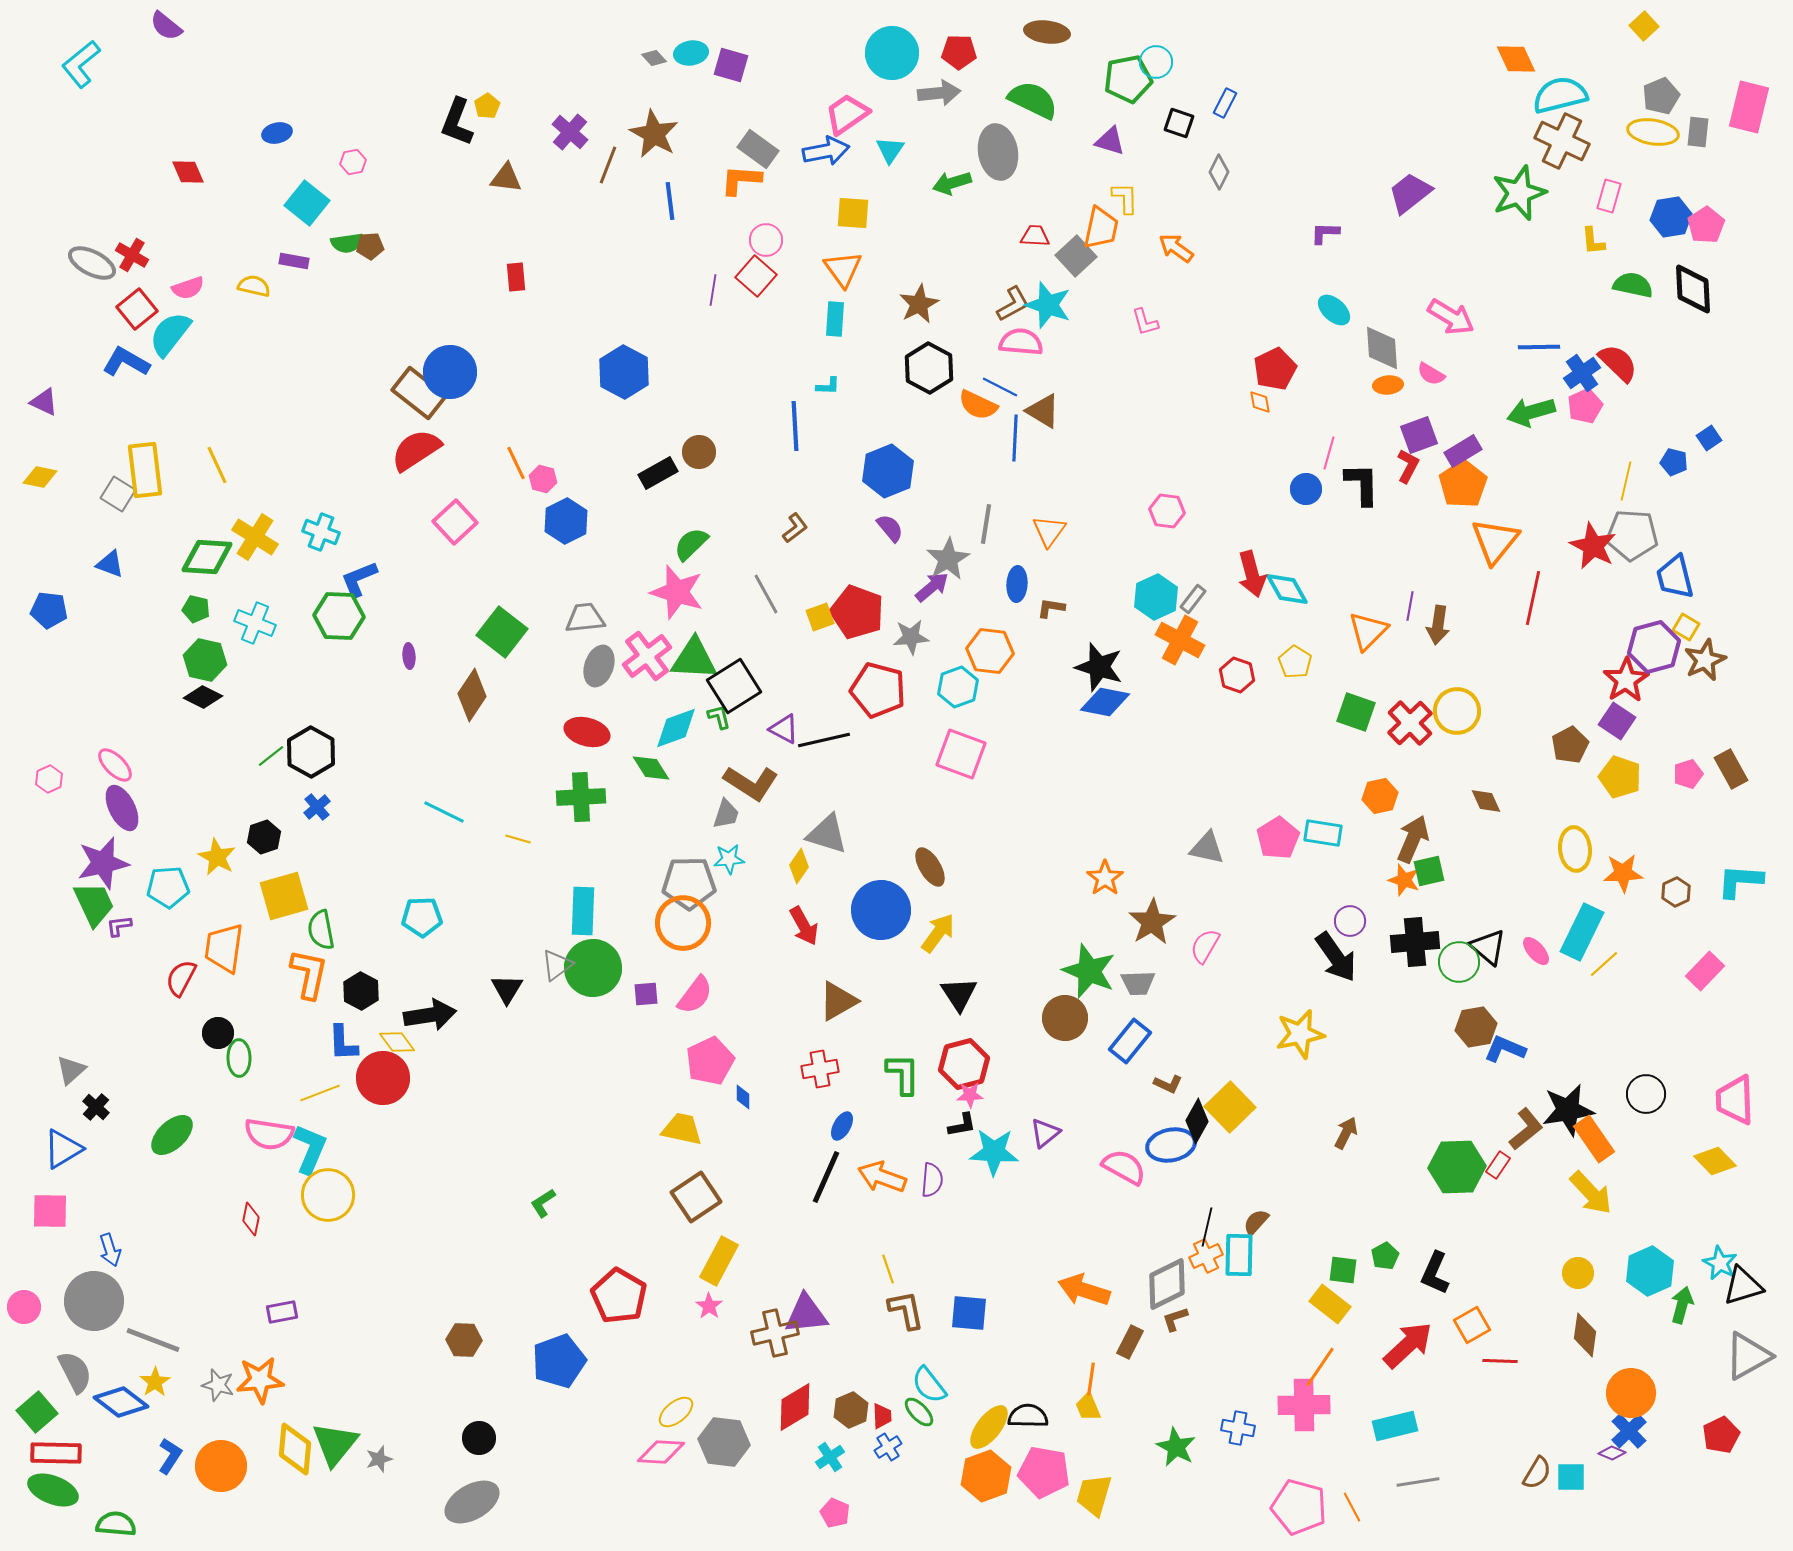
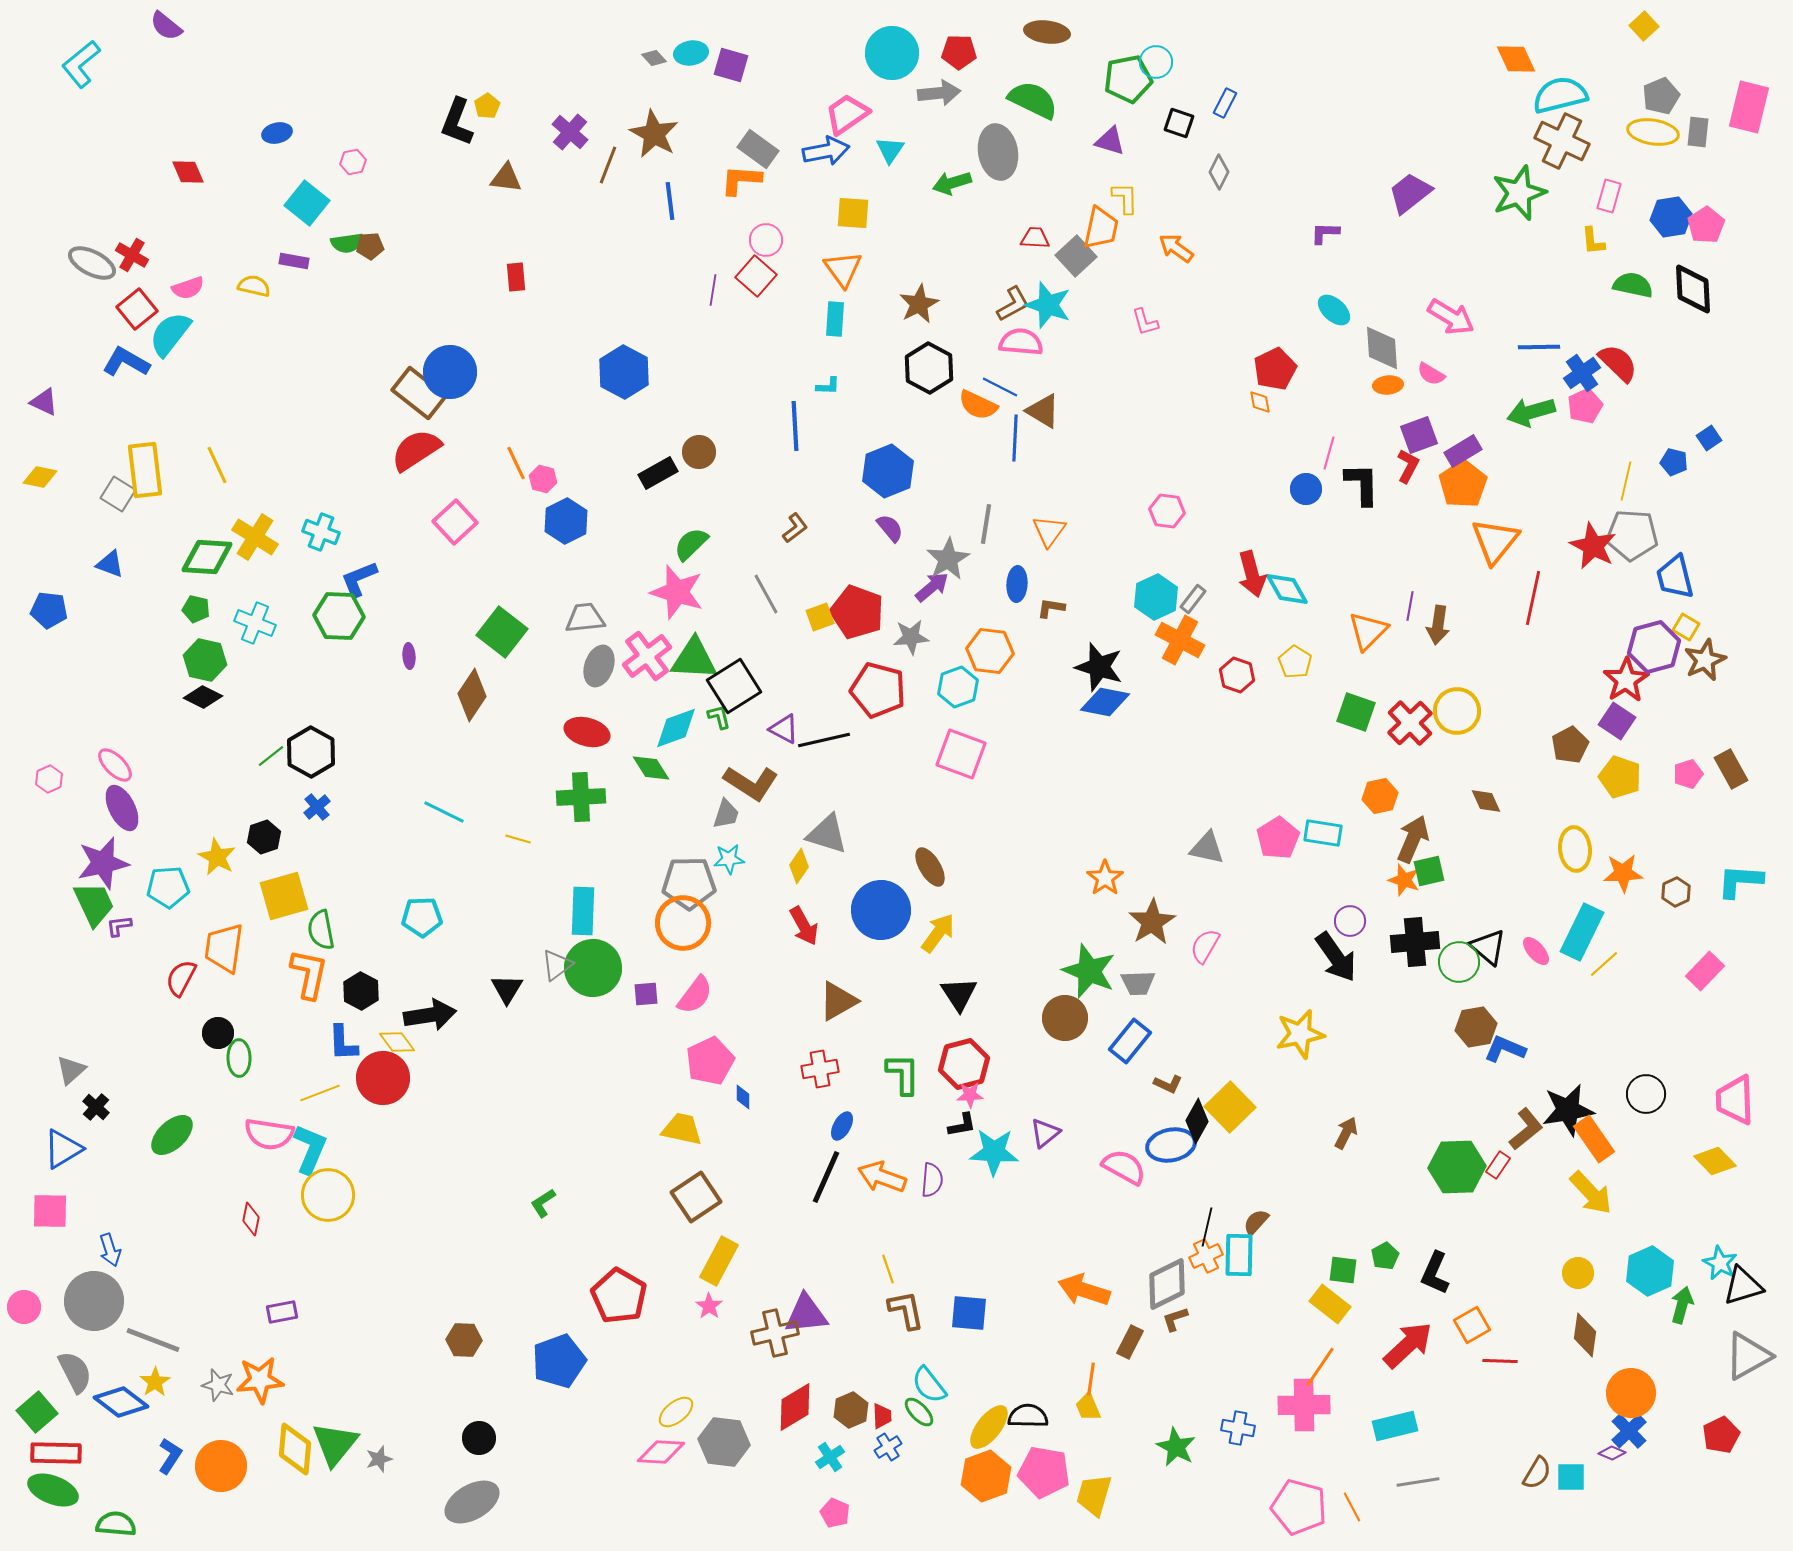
red trapezoid at (1035, 236): moved 2 px down
